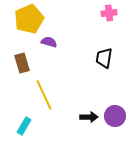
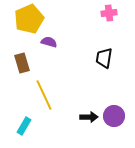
purple circle: moved 1 px left
